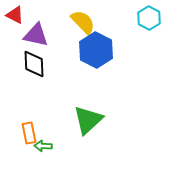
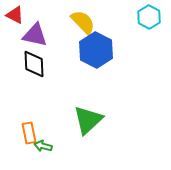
cyan hexagon: moved 1 px up
purple triangle: moved 1 px left
green arrow: rotated 12 degrees clockwise
